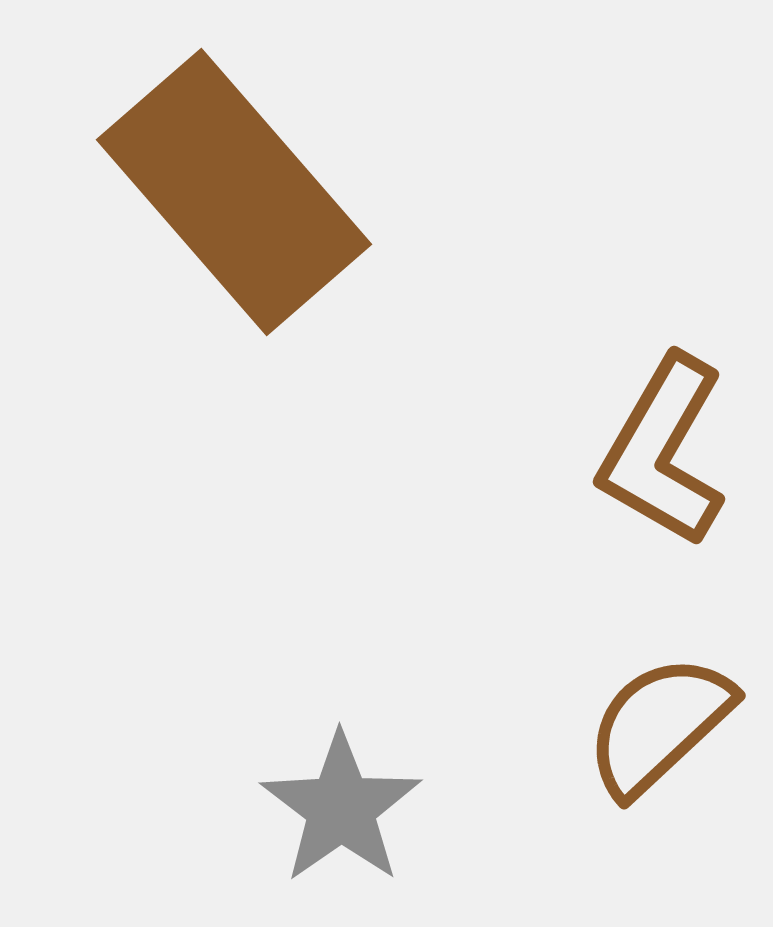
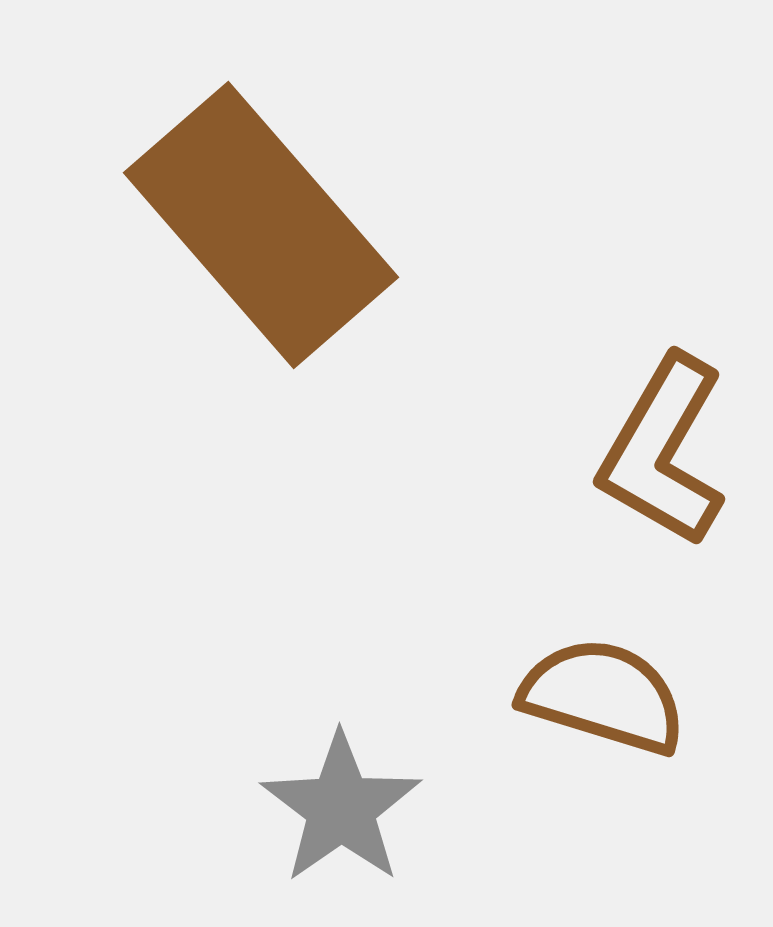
brown rectangle: moved 27 px right, 33 px down
brown semicircle: moved 56 px left, 29 px up; rotated 60 degrees clockwise
